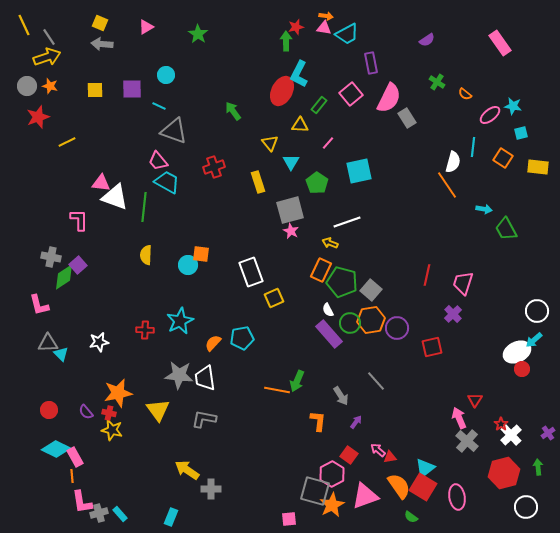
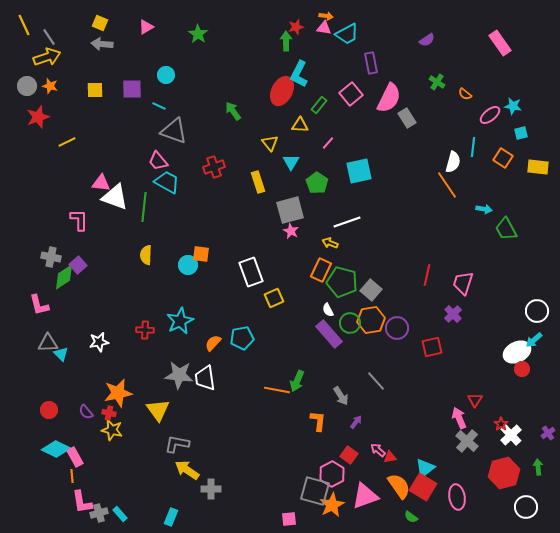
gray L-shape at (204, 419): moved 27 px left, 25 px down
